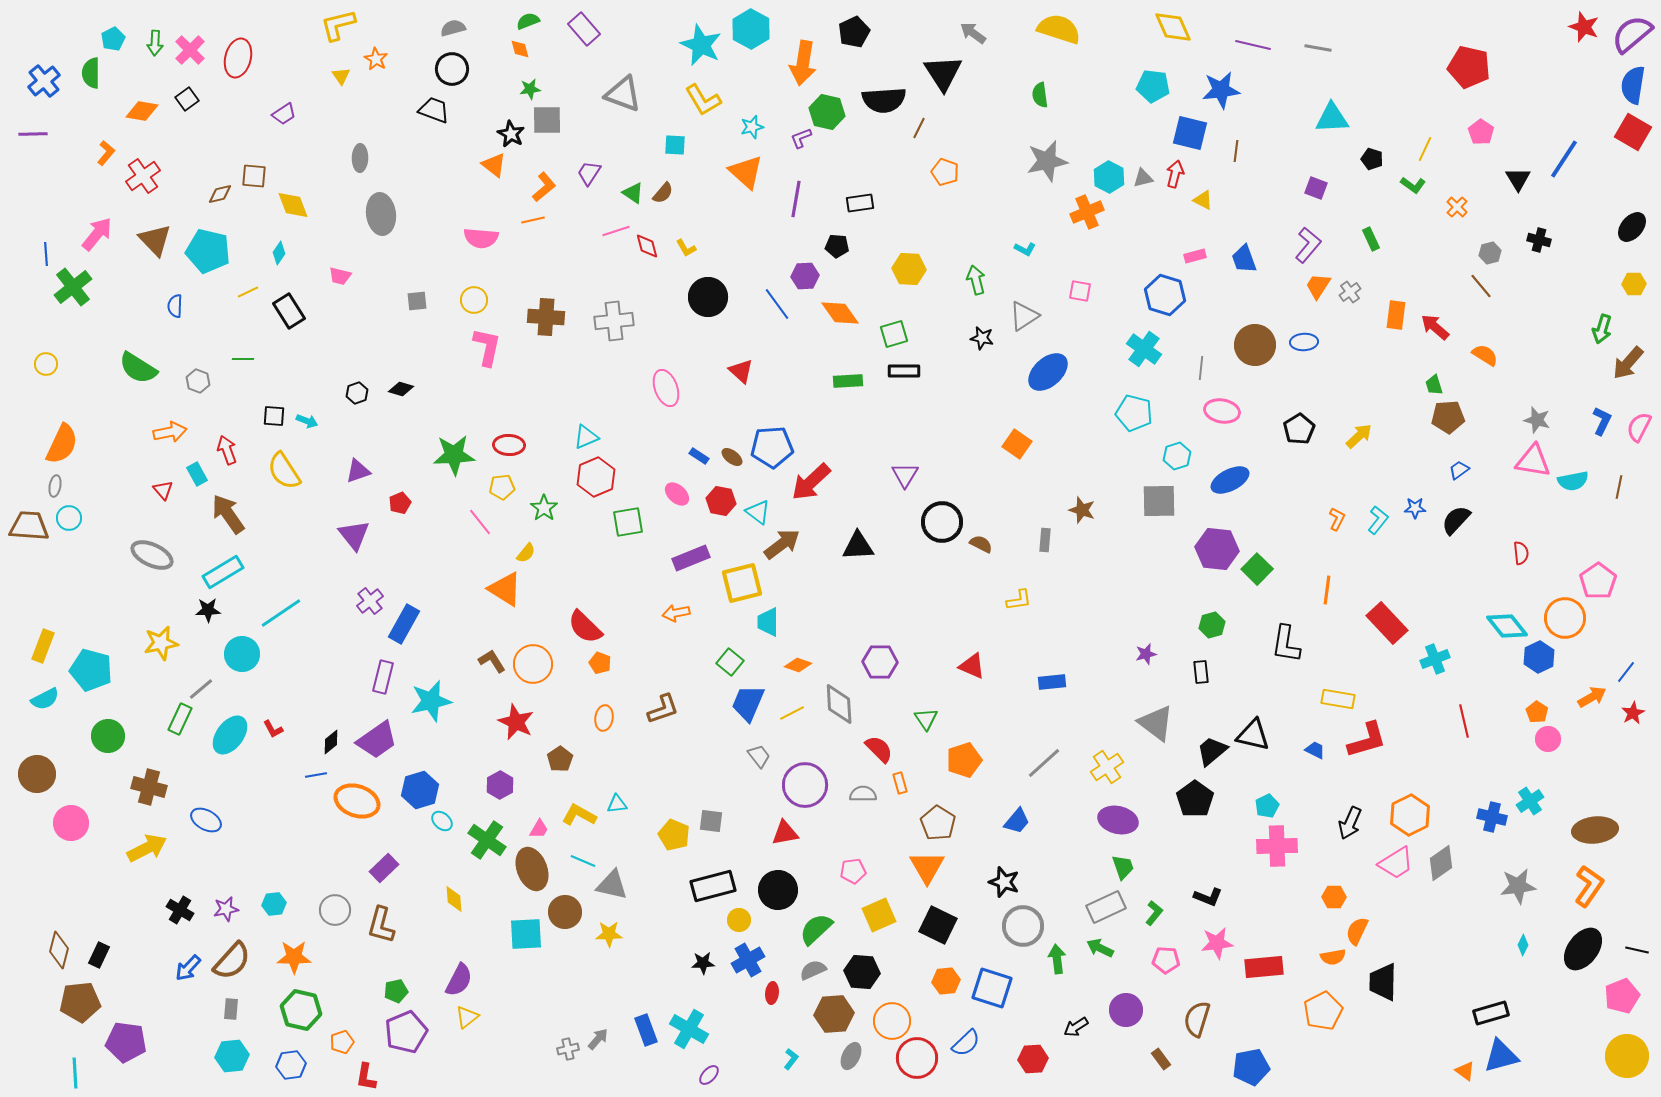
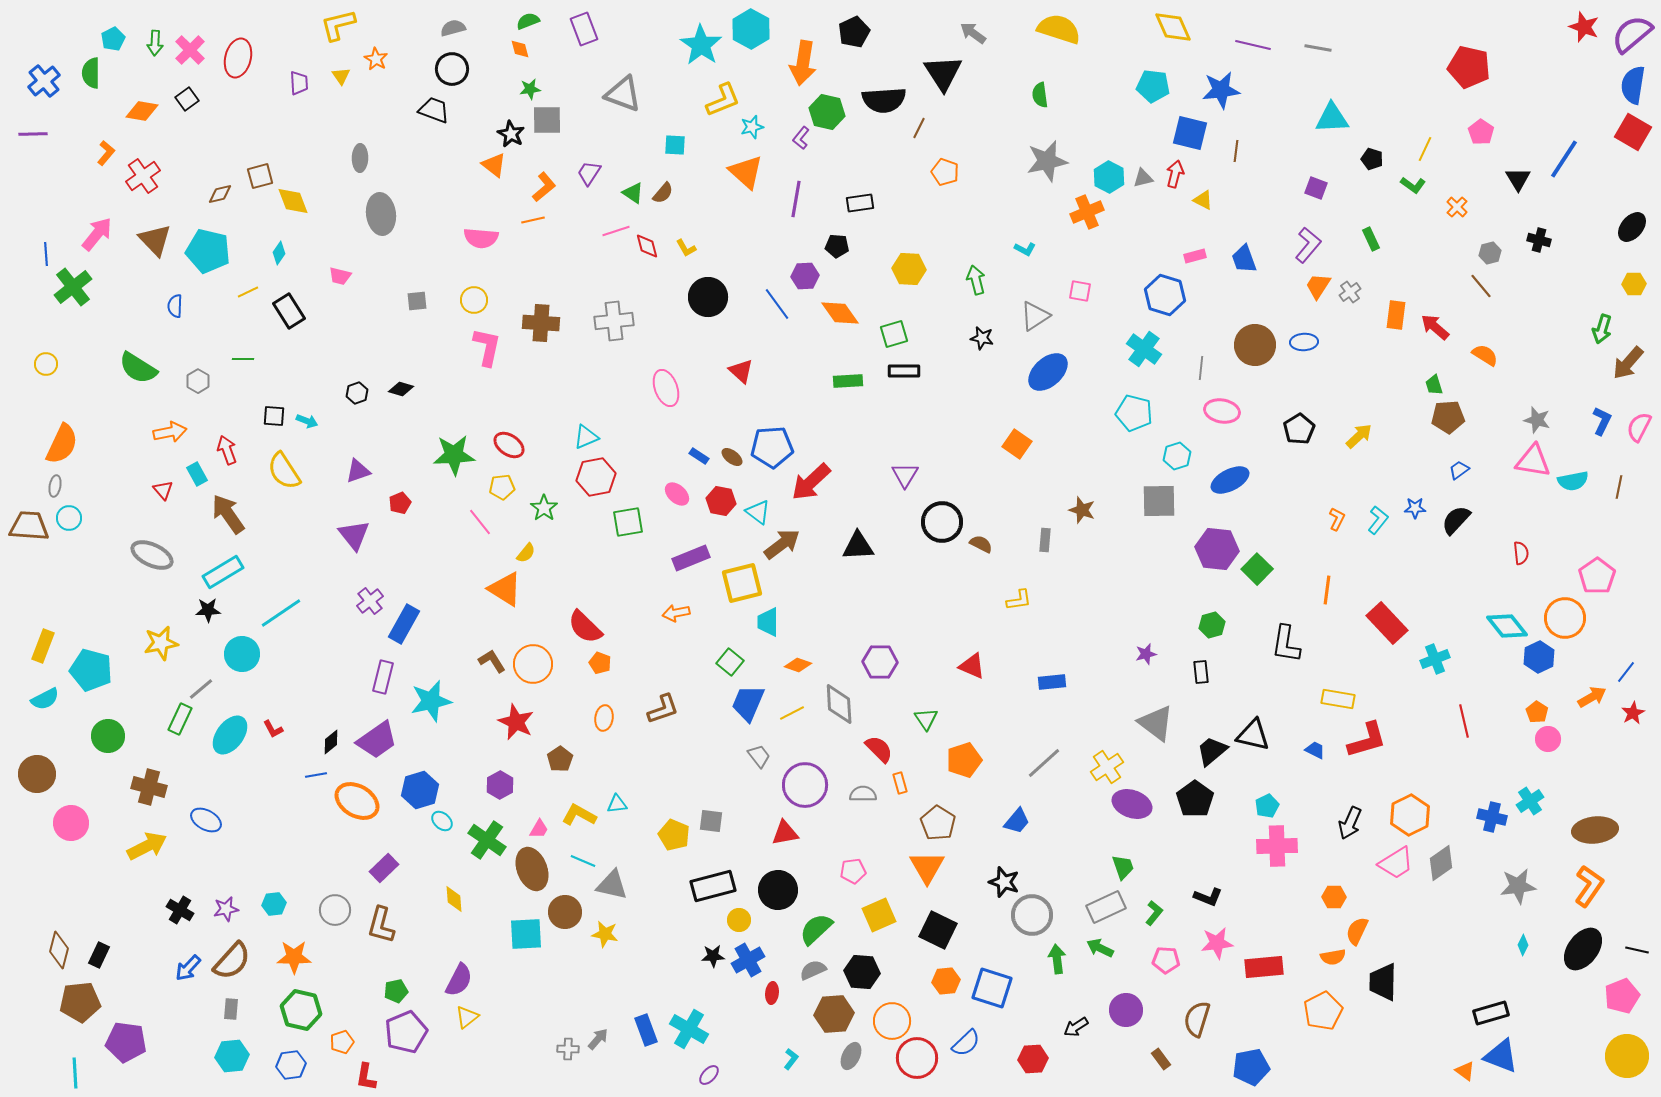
purple rectangle at (584, 29): rotated 20 degrees clockwise
cyan star at (701, 45): rotated 9 degrees clockwise
yellow L-shape at (703, 100): moved 20 px right; rotated 81 degrees counterclockwise
purple trapezoid at (284, 114): moved 15 px right, 31 px up; rotated 60 degrees counterclockwise
purple L-shape at (801, 138): rotated 30 degrees counterclockwise
brown square at (254, 176): moved 6 px right; rotated 20 degrees counterclockwise
yellow diamond at (293, 205): moved 4 px up
gray triangle at (1024, 316): moved 11 px right
brown cross at (546, 317): moved 5 px left, 6 px down
gray hexagon at (198, 381): rotated 10 degrees clockwise
red ellipse at (509, 445): rotated 32 degrees clockwise
red hexagon at (596, 477): rotated 12 degrees clockwise
pink pentagon at (1598, 581): moved 1 px left, 5 px up
orange ellipse at (357, 801): rotated 12 degrees clockwise
purple ellipse at (1118, 820): moved 14 px right, 16 px up; rotated 6 degrees clockwise
yellow arrow at (147, 848): moved 2 px up
black square at (938, 925): moved 5 px down
gray circle at (1023, 926): moved 9 px right, 11 px up
yellow star at (609, 934): moved 4 px left; rotated 12 degrees clockwise
black star at (703, 963): moved 10 px right, 7 px up
gray cross at (568, 1049): rotated 15 degrees clockwise
blue triangle at (1501, 1056): rotated 36 degrees clockwise
